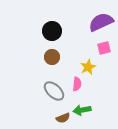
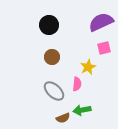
black circle: moved 3 px left, 6 px up
